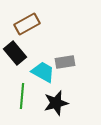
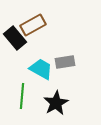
brown rectangle: moved 6 px right, 1 px down
black rectangle: moved 15 px up
cyan trapezoid: moved 2 px left, 3 px up
black star: rotated 15 degrees counterclockwise
